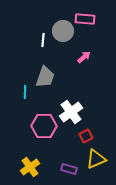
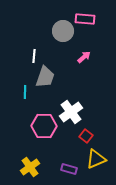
white line: moved 9 px left, 16 px down
red square: rotated 24 degrees counterclockwise
